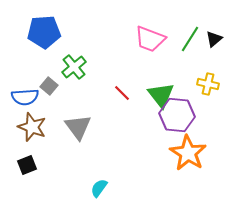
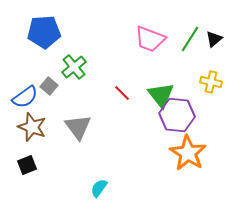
yellow cross: moved 3 px right, 2 px up
blue semicircle: rotated 32 degrees counterclockwise
